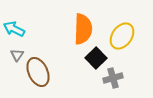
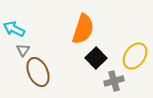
orange semicircle: rotated 16 degrees clockwise
yellow ellipse: moved 13 px right, 20 px down
gray triangle: moved 6 px right, 5 px up
gray cross: moved 1 px right, 3 px down
